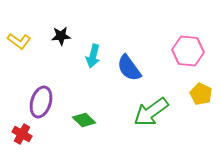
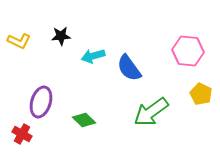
yellow L-shape: rotated 10 degrees counterclockwise
cyan arrow: rotated 60 degrees clockwise
